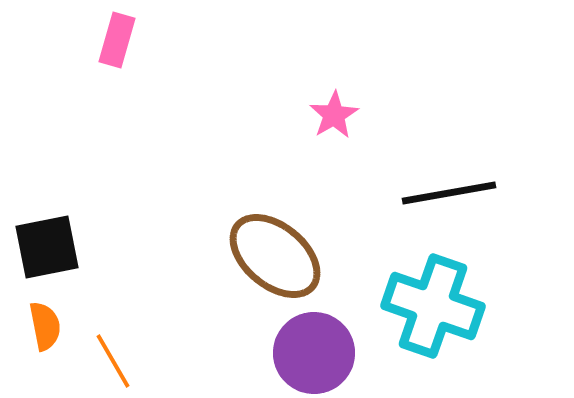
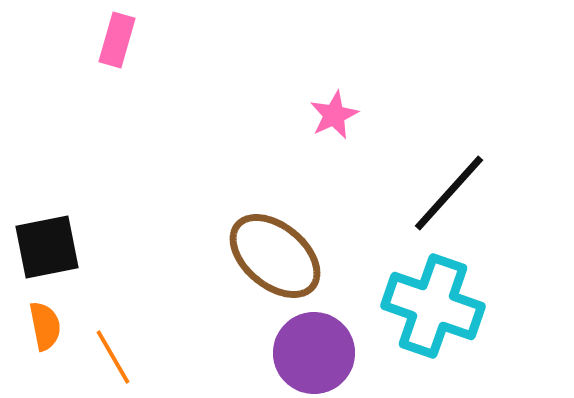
pink star: rotated 6 degrees clockwise
black line: rotated 38 degrees counterclockwise
orange line: moved 4 px up
